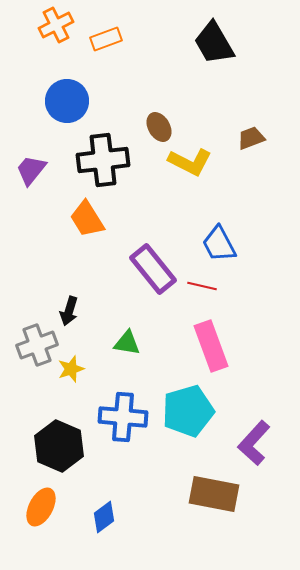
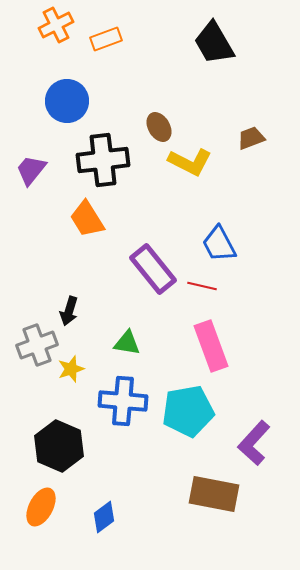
cyan pentagon: rotated 6 degrees clockwise
blue cross: moved 16 px up
